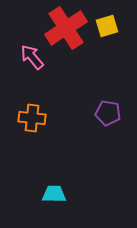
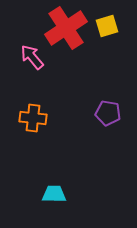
orange cross: moved 1 px right
